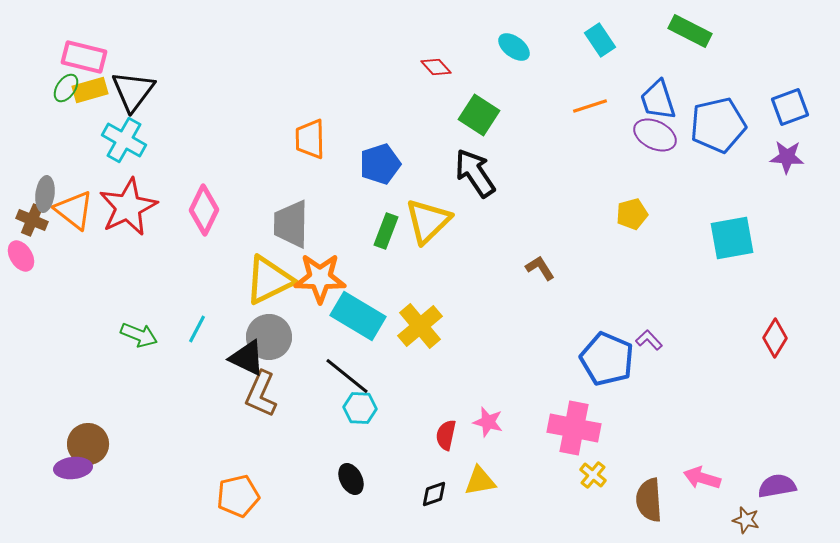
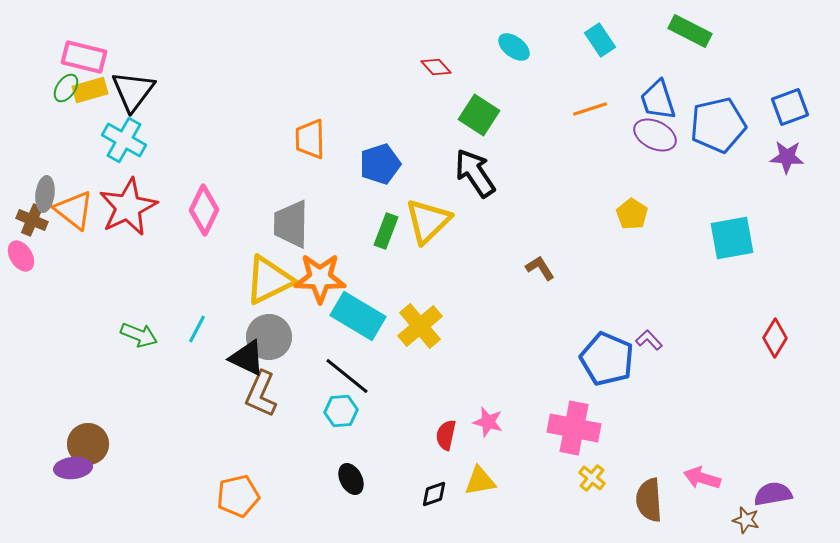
orange line at (590, 106): moved 3 px down
yellow pentagon at (632, 214): rotated 24 degrees counterclockwise
cyan hexagon at (360, 408): moved 19 px left, 3 px down; rotated 8 degrees counterclockwise
yellow cross at (593, 475): moved 1 px left, 3 px down
purple semicircle at (777, 486): moved 4 px left, 8 px down
